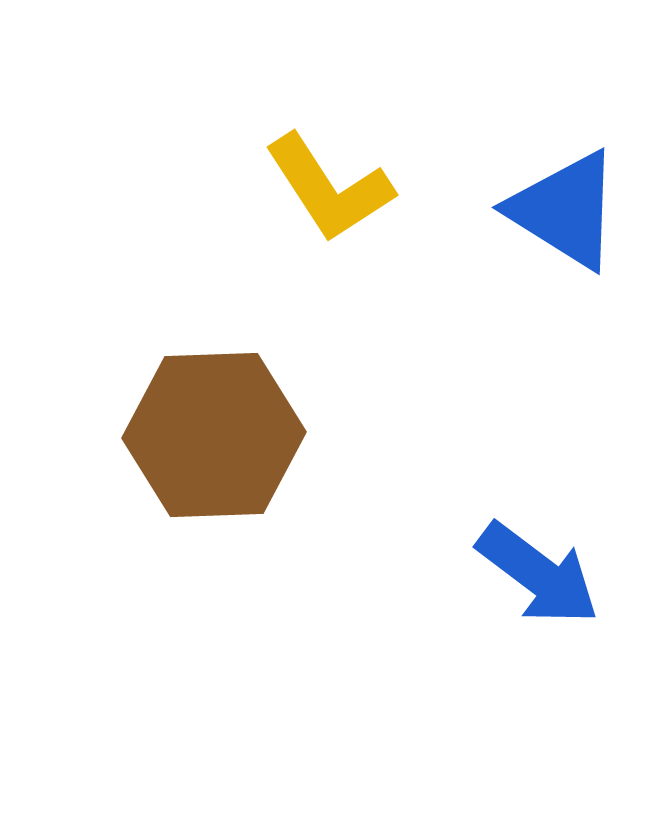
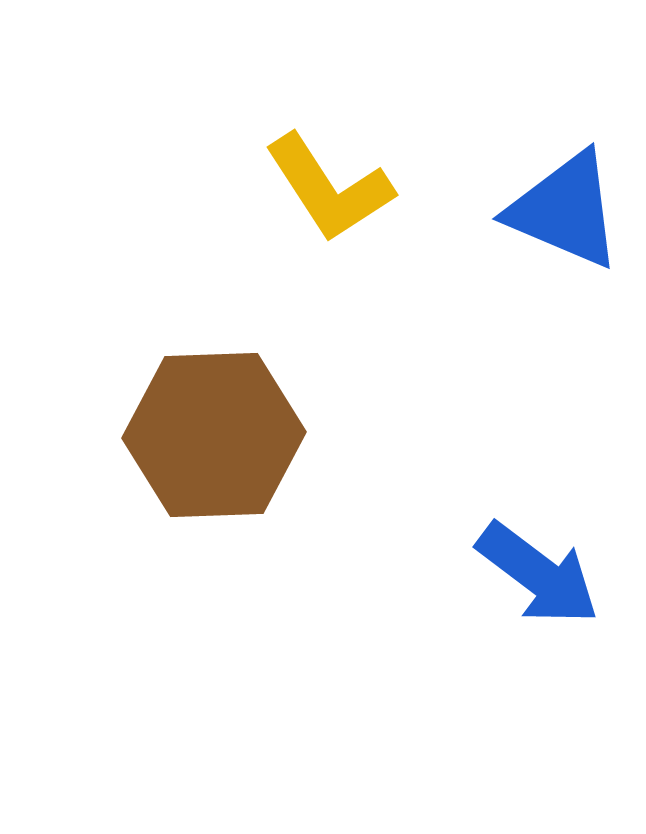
blue triangle: rotated 9 degrees counterclockwise
